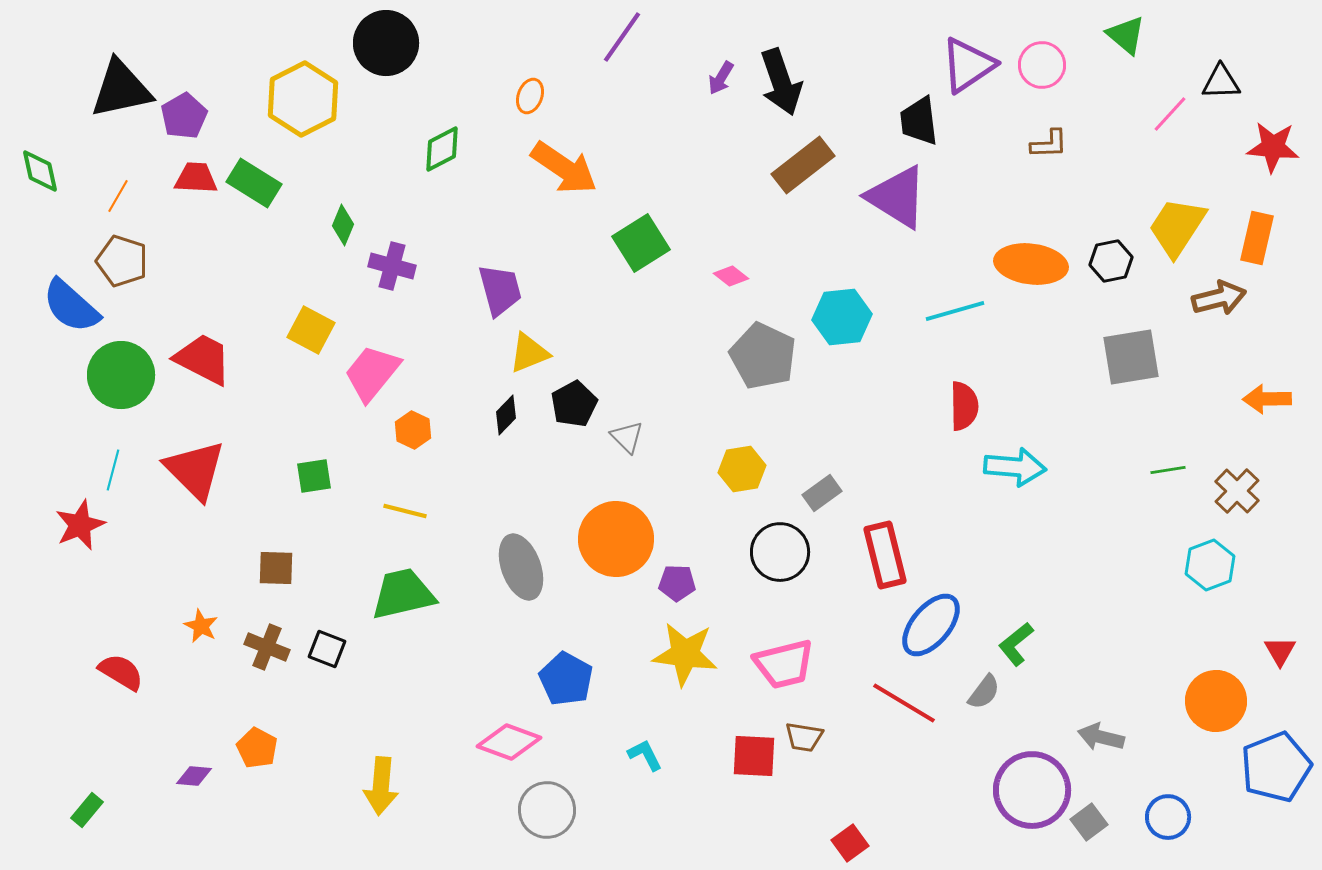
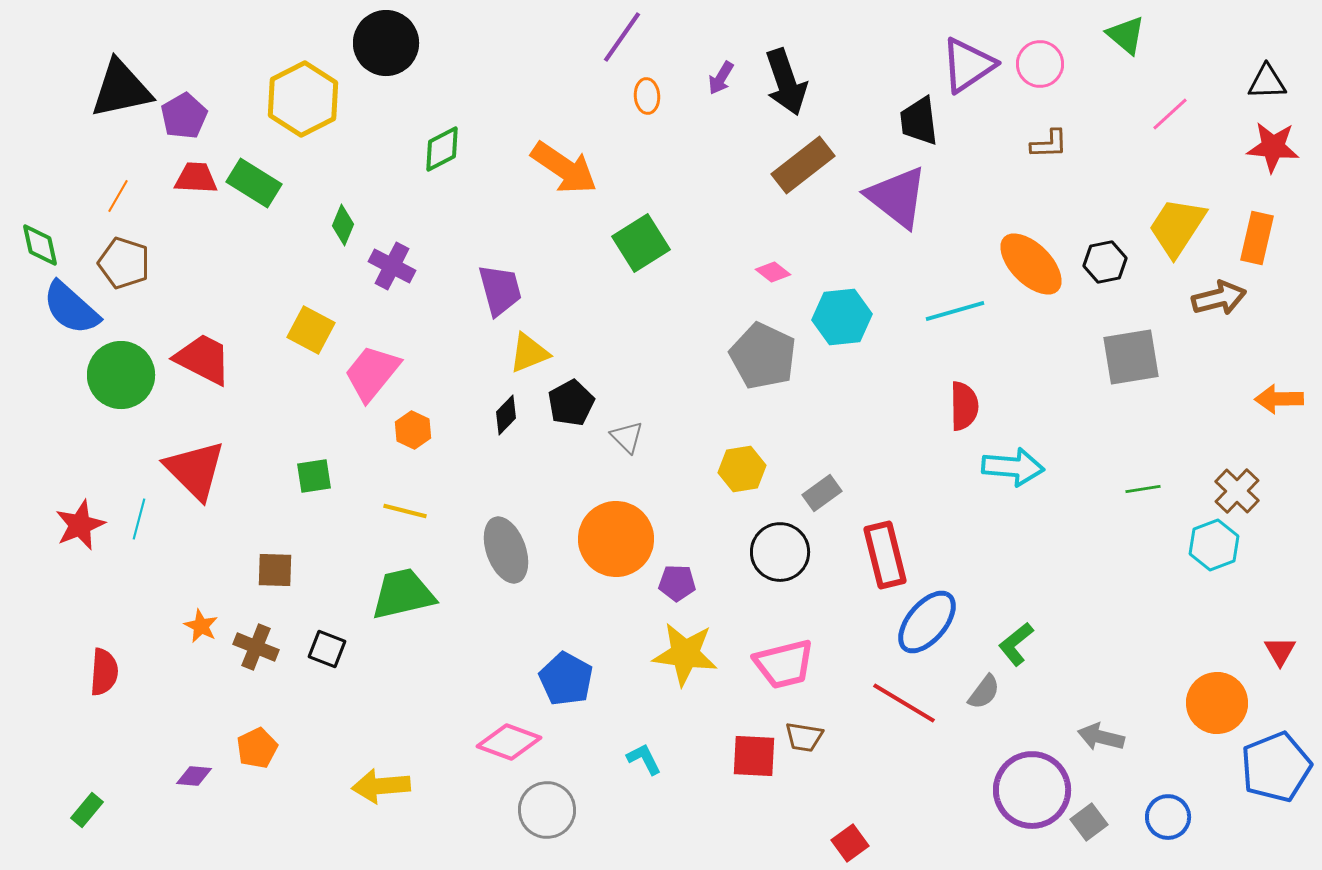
pink circle at (1042, 65): moved 2 px left, 1 px up
black arrow at (781, 82): moved 5 px right
black triangle at (1221, 82): moved 46 px right
orange ellipse at (530, 96): moved 117 px right; rotated 24 degrees counterclockwise
pink line at (1170, 114): rotated 6 degrees clockwise
green diamond at (40, 171): moved 74 px down
purple triangle at (897, 197): rotated 6 degrees clockwise
brown pentagon at (122, 261): moved 2 px right, 2 px down
black hexagon at (1111, 261): moved 6 px left, 1 px down
orange ellipse at (1031, 264): rotated 38 degrees clockwise
purple cross at (392, 266): rotated 12 degrees clockwise
pink diamond at (731, 276): moved 42 px right, 4 px up
blue semicircle at (71, 306): moved 2 px down
orange arrow at (1267, 399): moved 12 px right
black pentagon at (574, 404): moved 3 px left, 1 px up
cyan arrow at (1015, 467): moved 2 px left
cyan line at (113, 470): moved 26 px right, 49 px down
green line at (1168, 470): moved 25 px left, 19 px down
cyan hexagon at (1210, 565): moved 4 px right, 20 px up
gray ellipse at (521, 567): moved 15 px left, 17 px up
brown square at (276, 568): moved 1 px left, 2 px down
blue ellipse at (931, 625): moved 4 px left, 3 px up
brown cross at (267, 647): moved 11 px left
red semicircle at (121, 672): moved 17 px left; rotated 63 degrees clockwise
orange circle at (1216, 701): moved 1 px right, 2 px down
orange pentagon at (257, 748): rotated 18 degrees clockwise
cyan L-shape at (645, 755): moved 1 px left, 4 px down
yellow arrow at (381, 786): rotated 80 degrees clockwise
